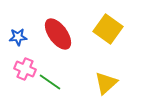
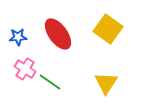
pink cross: rotated 10 degrees clockwise
yellow triangle: rotated 15 degrees counterclockwise
